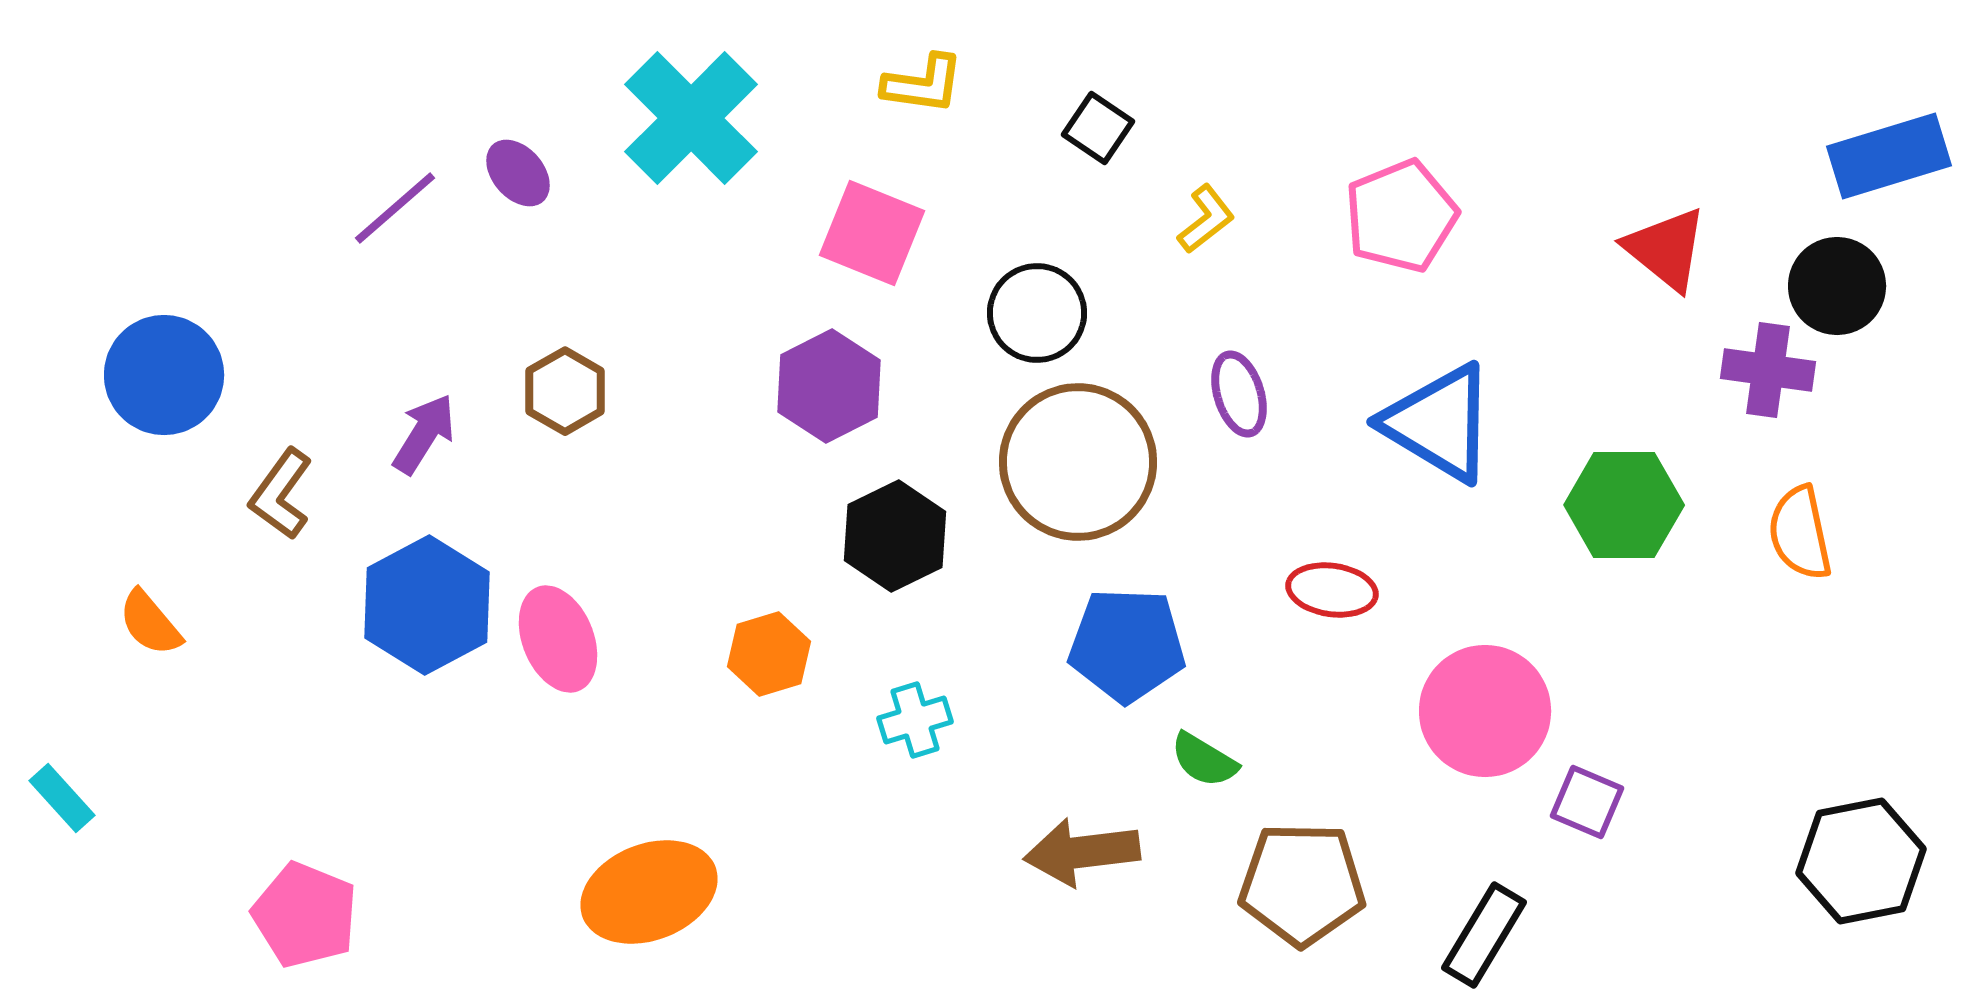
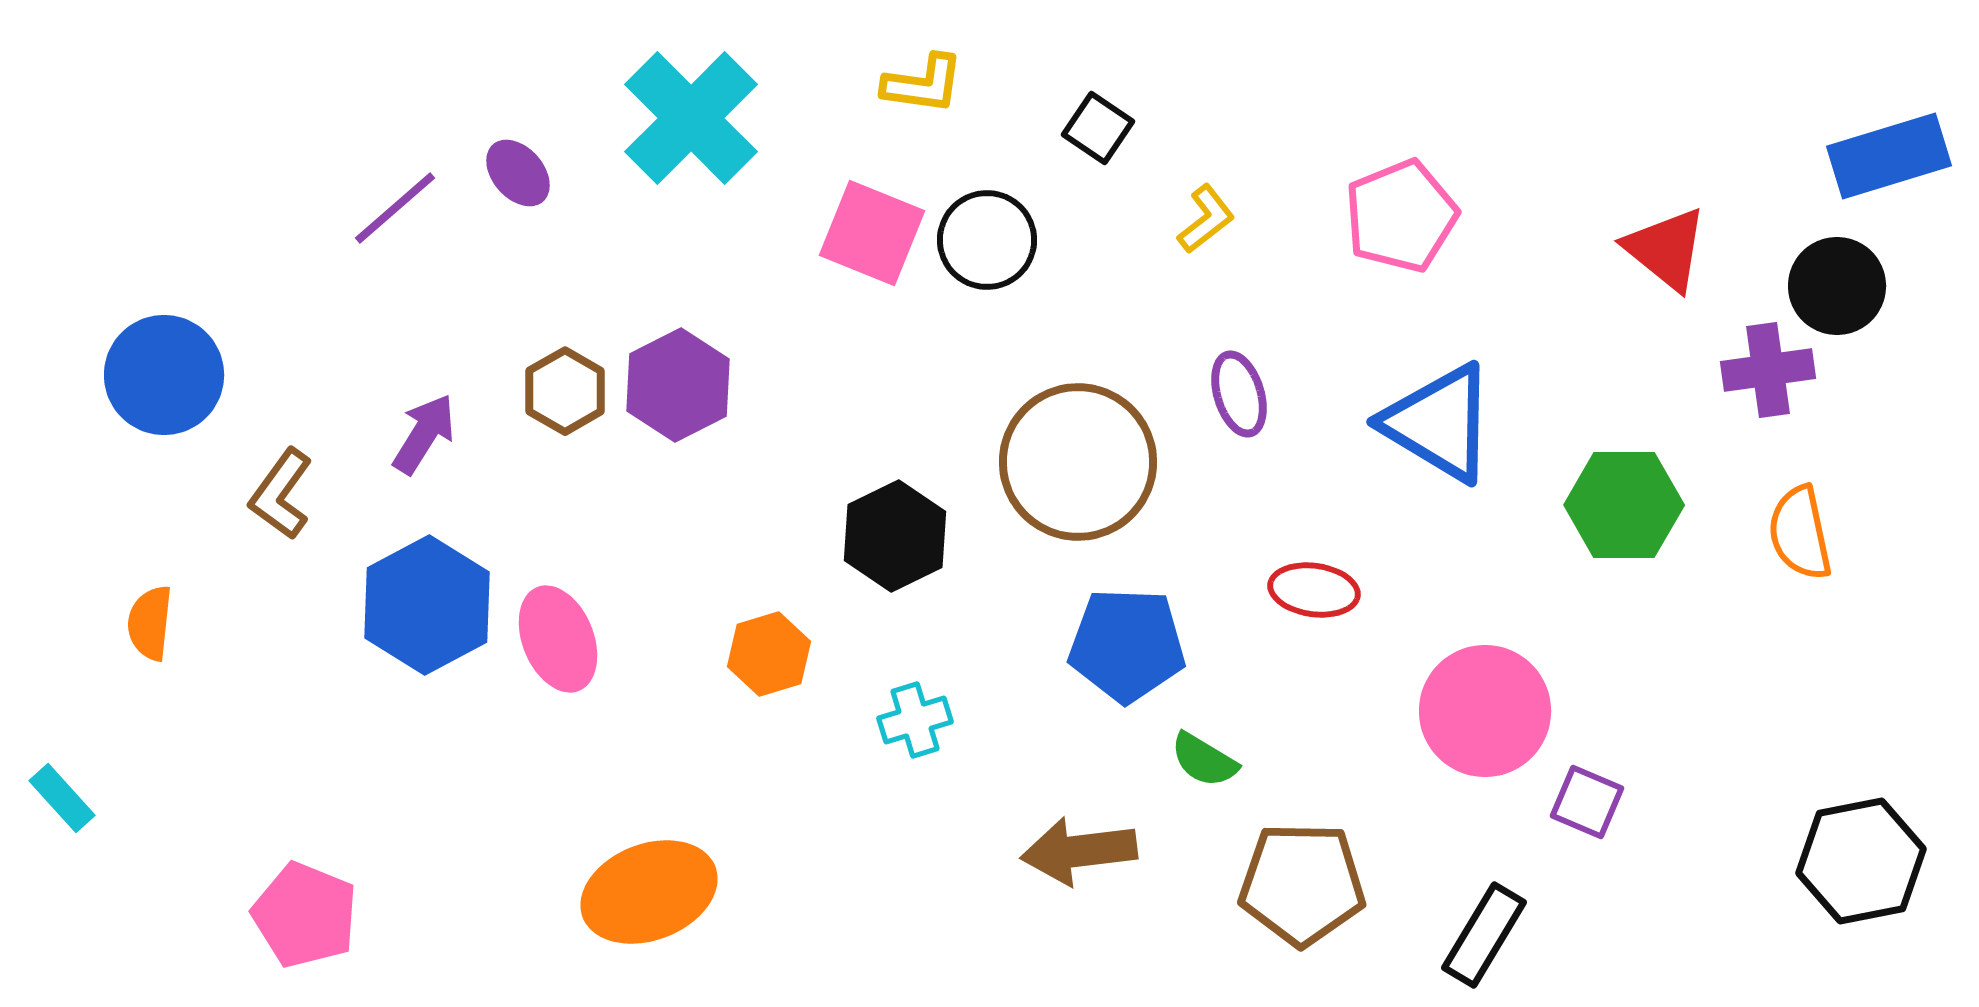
black circle at (1037, 313): moved 50 px left, 73 px up
purple cross at (1768, 370): rotated 16 degrees counterclockwise
purple hexagon at (829, 386): moved 151 px left, 1 px up
red ellipse at (1332, 590): moved 18 px left
orange semicircle at (150, 623): rotated 46 degrees clockwise
brown arrow at (1082, 852): moved 3 px left, 1 px up
